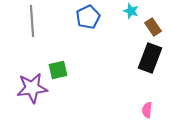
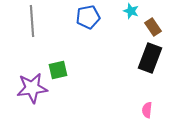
blue pentagon: rotated 15 degrees clockwise
